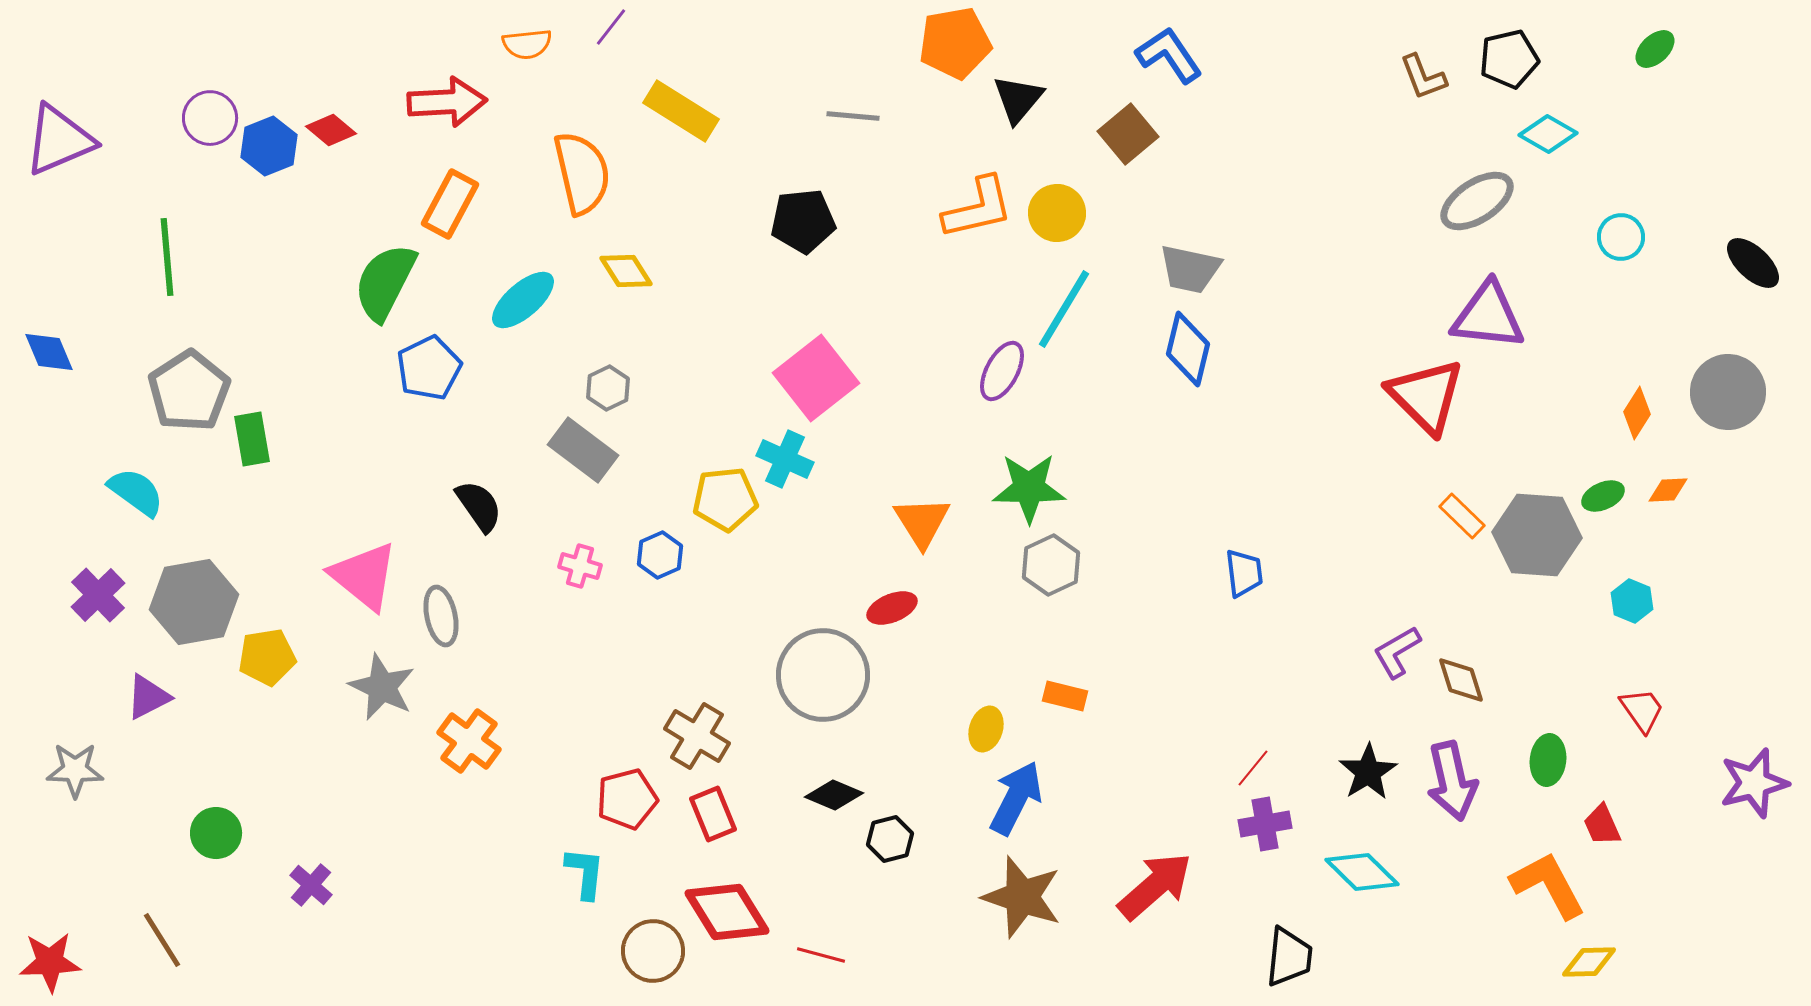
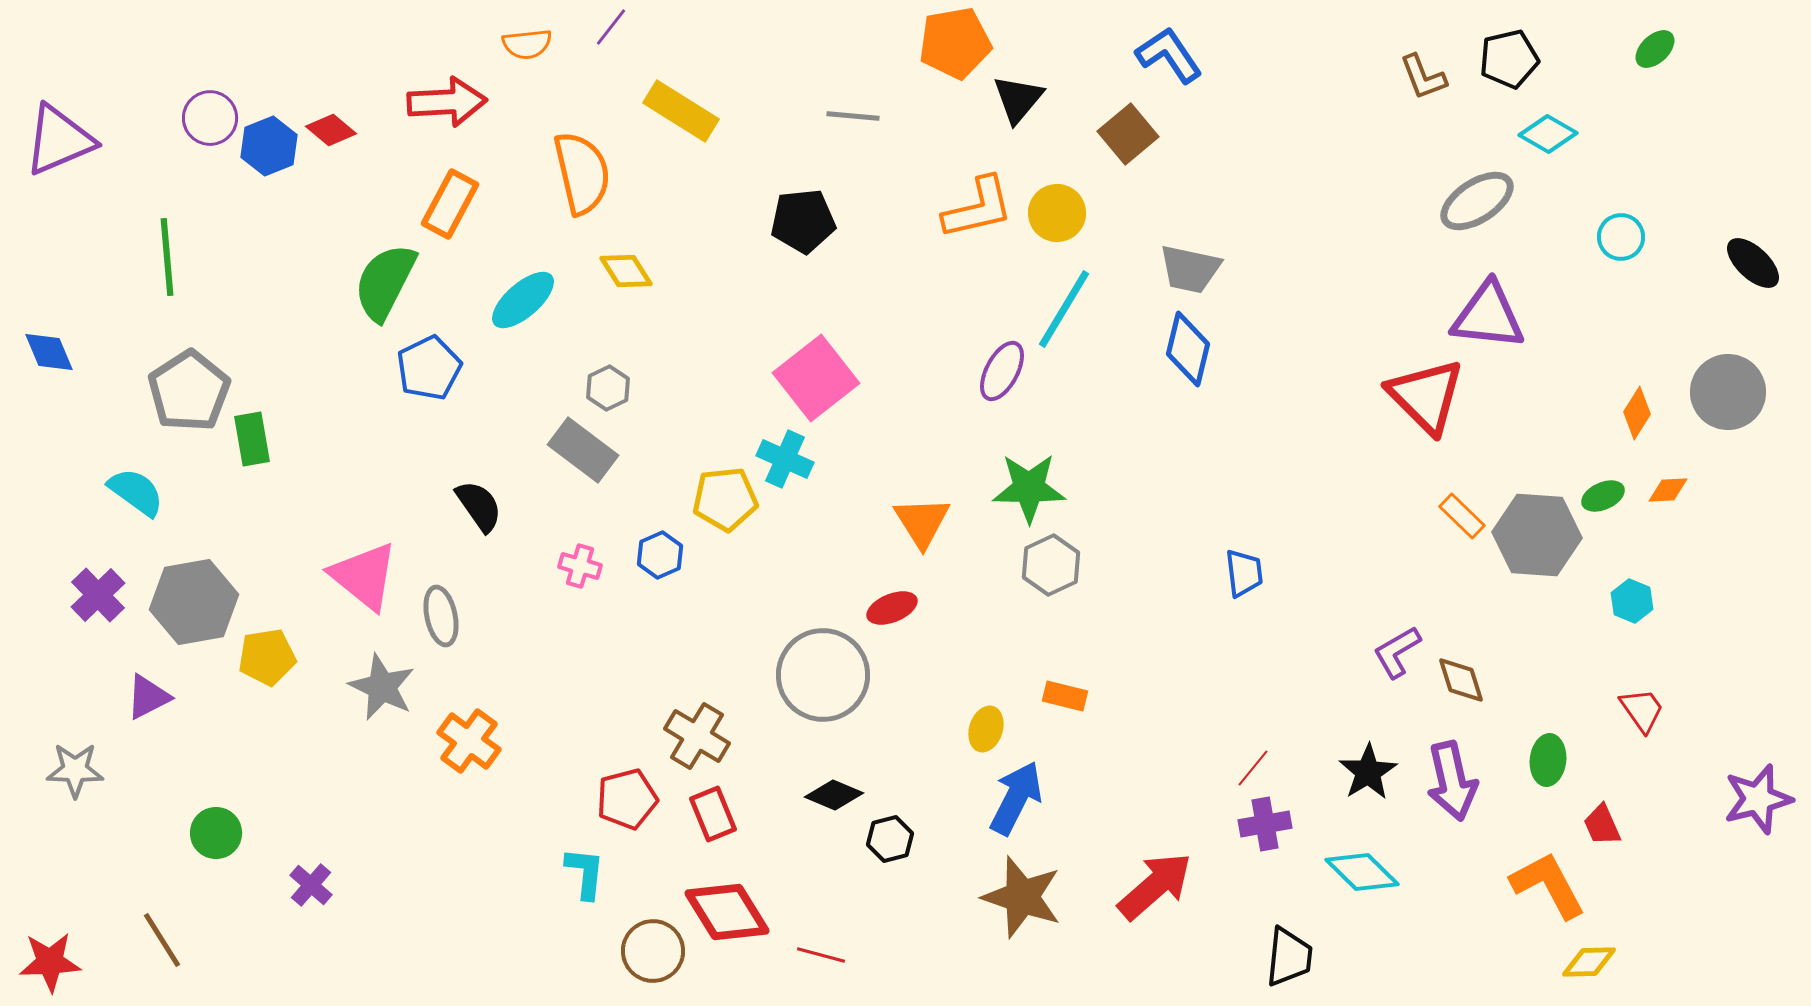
purple star at (1754, 783): moved 4 px right, 16 px down
